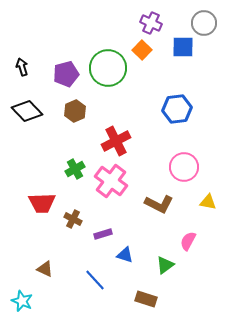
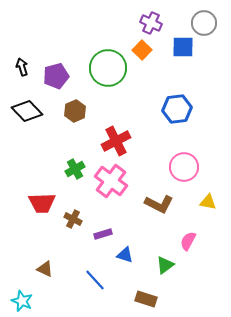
purple pentagon: moved 10 px left, 2 px down
